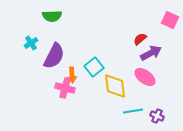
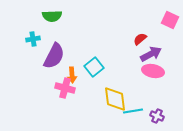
cyan cross: moved 2 px right, 4 px up; rotated 24 degrees clockwise
purple arrow: moved 1 px down
pink ellipse: moved 8 px right, 6 px up; rotated 25 degrees counterclockwise
yellow diamond: moved 13 px down
